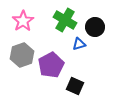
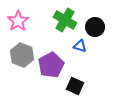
pink star: moved 5 px left
blue triangle: moved 1 px right, 2 px down; rotated 32 degrees clockwise
gray hexagon: rotated 20 degrees counterclockwise
